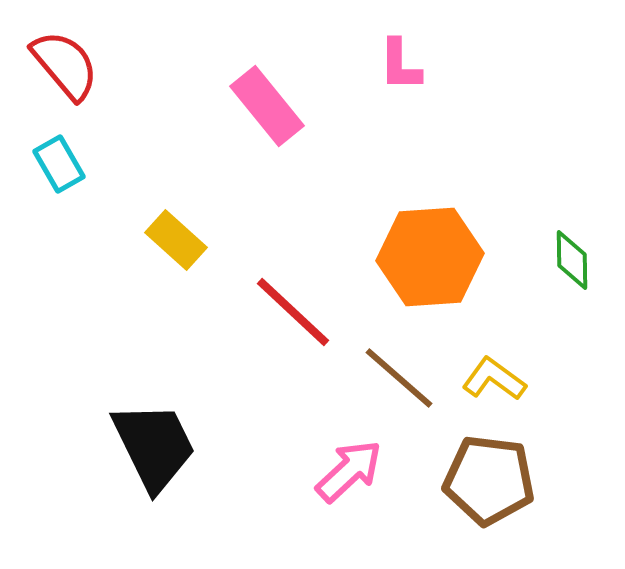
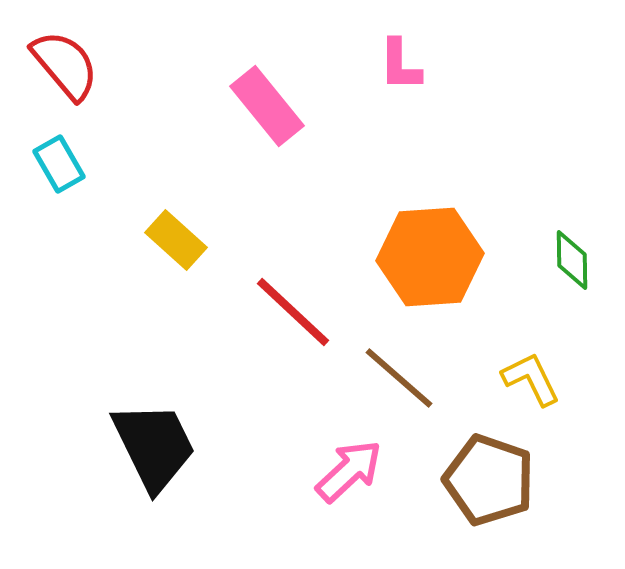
yellow L-shape: moved 37 px right; rotated 28 degrees clockwise
brown pentagon: rotated 12 degrees clockwise
